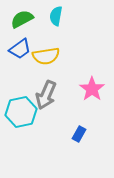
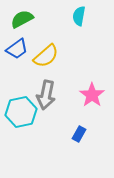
cyan semicircle: moved 23 px right
blue trapezoid: moved 3 px left
yellow semicircle: rotated 32 degrees counterclockwise
pink star: moved 6 px down
gray arrow: rotated 12 degrees counterclockwise
